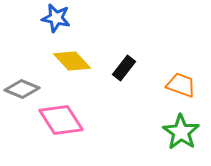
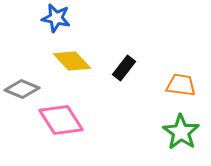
orange trapezoid: rotated 12 degrees counterclockwise
